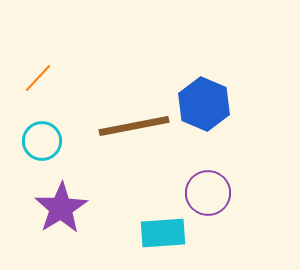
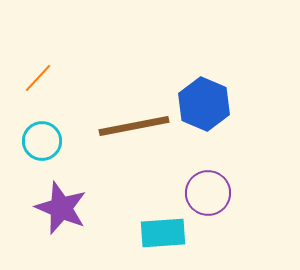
purple star: rotated 18 degrees counterclockwise
